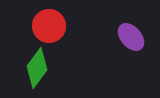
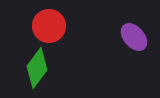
purple ellipse: moved 3 px right
